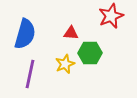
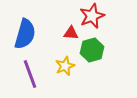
red star: moved 19 px left
green hexagon: moved 2 px right, 3 px up; rotated 15 degrees counterclockwise
yellow star: moved 2 px down
purple line: rotated 32 degrees counterclockwise
